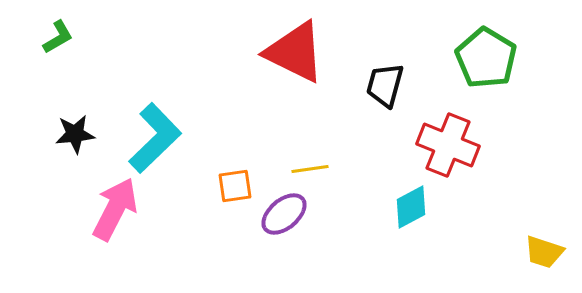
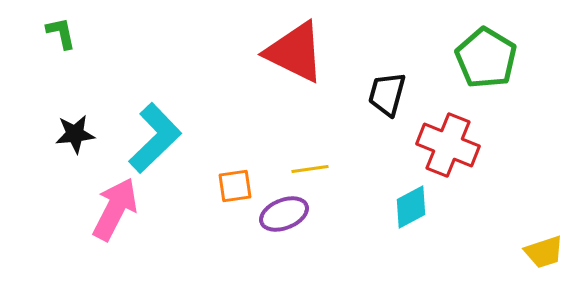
green L-shape: moved 3 px right, 4 px up; rotated 72 degrees counterclockwise
black trapezoid: moved 2 px right, 9 px down
purple ellipse: rotated 18 degrees clockwise
yellow trapezoid: rotated 36 degrees counterclockwise
